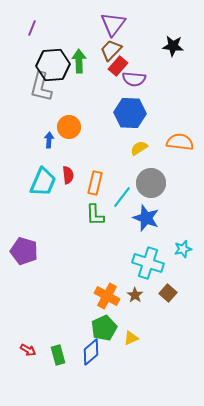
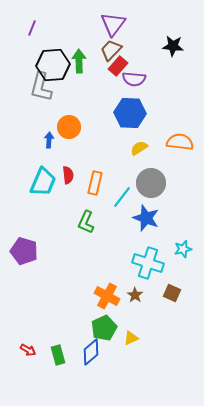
green L-shape: moved 9 px left, 7 px down; rotated 25 degrees clockwise
brown square: moved 4 px right; rotated 18 degrees counterclockwise
